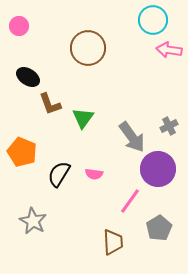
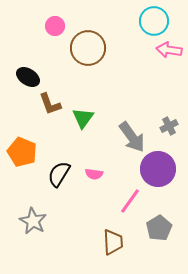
cyan circle: moved 1 px right, 1 px down
pink circle: moved 36 px right
